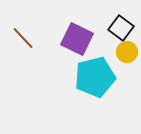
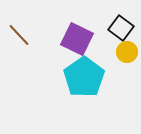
brown line: moved 4 px left, 3 px up
cyan pentagon: moved 11 px left; rotated 21 degrees counterclockwise
